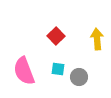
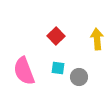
cyan square: moved 1 px up
